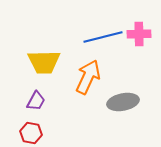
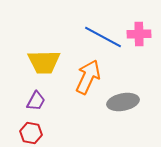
blue line: rotated 42 degrees clockwise
